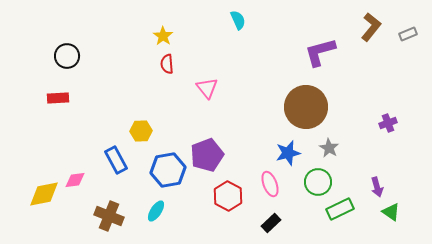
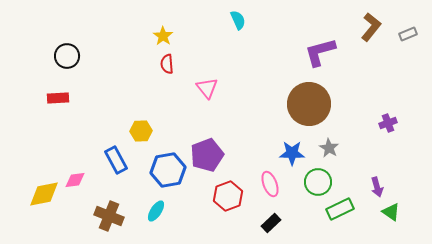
brown circle: moved 3 px right, 3 px up
blue star: moved 4 px right; rotated 15 degrees clockwise
red hexagon: rotated 12 degrees clockwise
